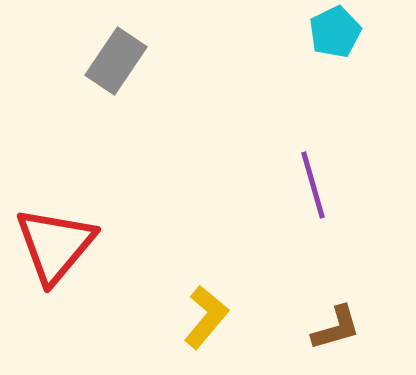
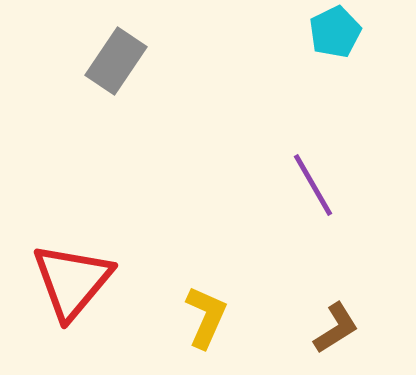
purple line: rotated 14 degrees counterclockwise
red triangle: moved 17 px right, 36 px down
yellow L-shape: rotated 16 degrees counterclockwise
brown L-shape: rotated 16 degrees counterclockwise
